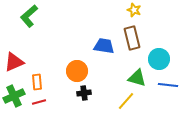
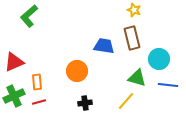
black cross: moved 1 px right, 10 px down
